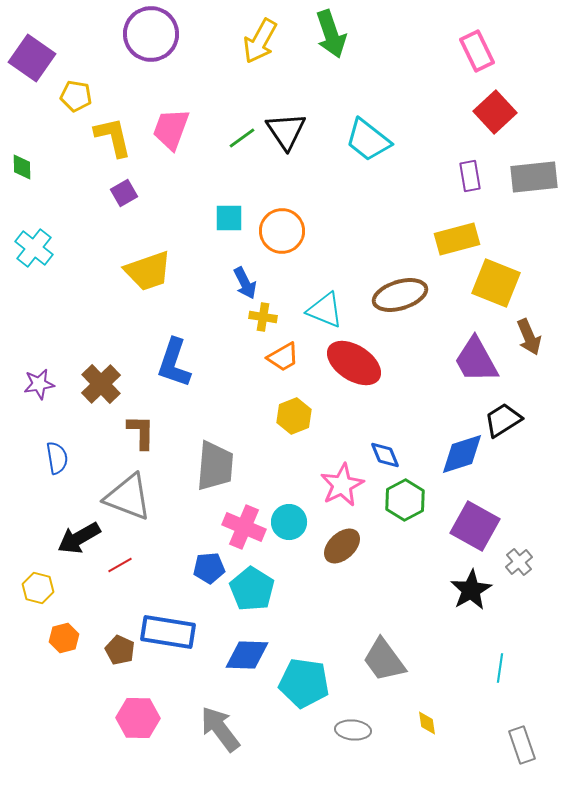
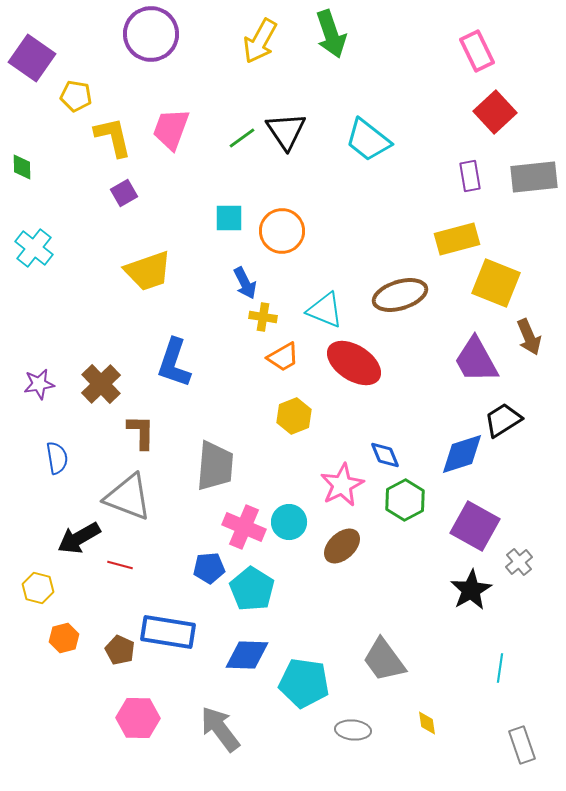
red line at (120, 565): rotated 45 degrees clockwise
